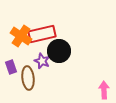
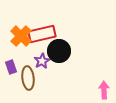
orange cross: rotated 10 degrees clockwise
purple star: rotated 21 degrees clockwise
